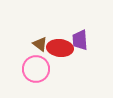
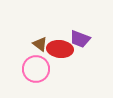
purple trapezoid: moved 1 px up; rotated 65 degrees counterclockwise
red ellipse: moved 1 px down
